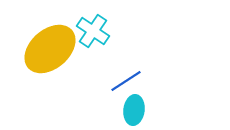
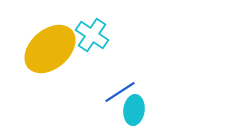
cyan cross: moved 1 px left, 4 px down
blue line: moved 6 px left, 11 px down
